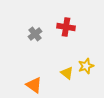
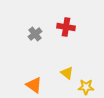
yellow star: moved 21 px down; rotated 21 degrees clockwise
